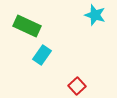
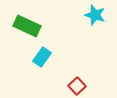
cyan rectangle: moved 2 px down
